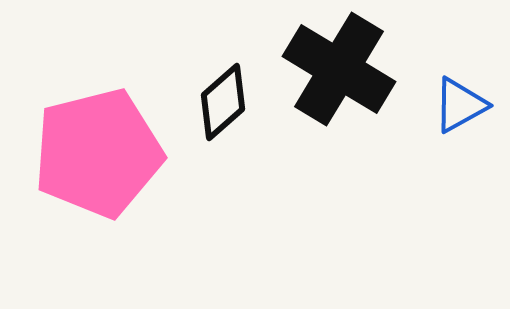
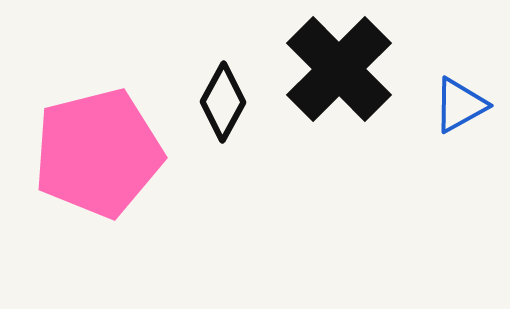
black cross: rotated 14 degrees clockwise
black diamond: rotated 20 degrees counterclockwise
